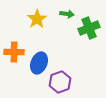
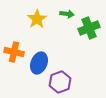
orange cross: rotated 12 degrees clockwise
